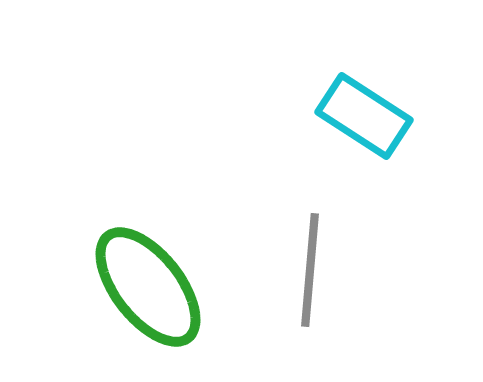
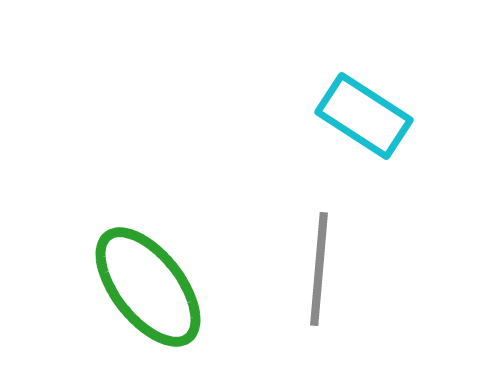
gray line: moved 9 px right, 1 px up
